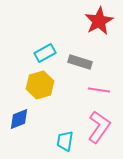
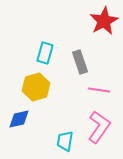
red star: moved 5 px right
cyan rectangle: rotated 45 degrees counterclockwise
gray rectangle: rotated 55 degrees clockwise
yellow hexagon: moved 4 px left, 2 px down
blue diamond: rotated 10 degrees clockwise
